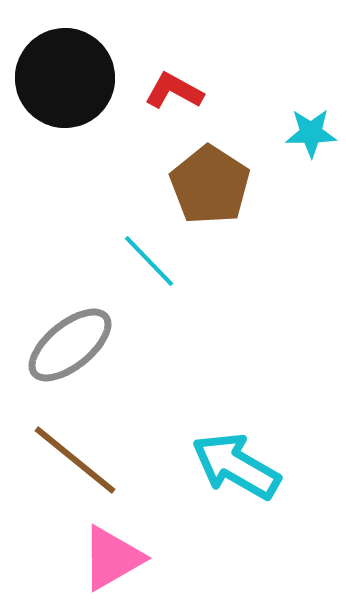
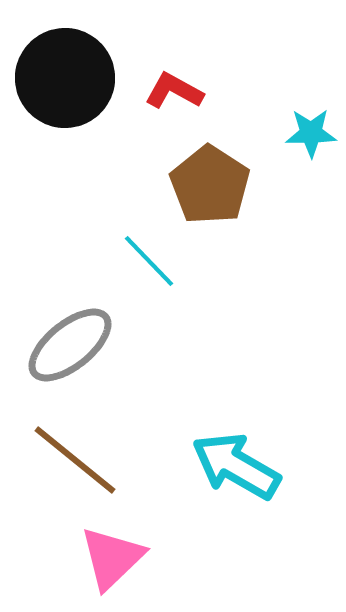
pink triangle: rotated 14 degrees counterclockwise
